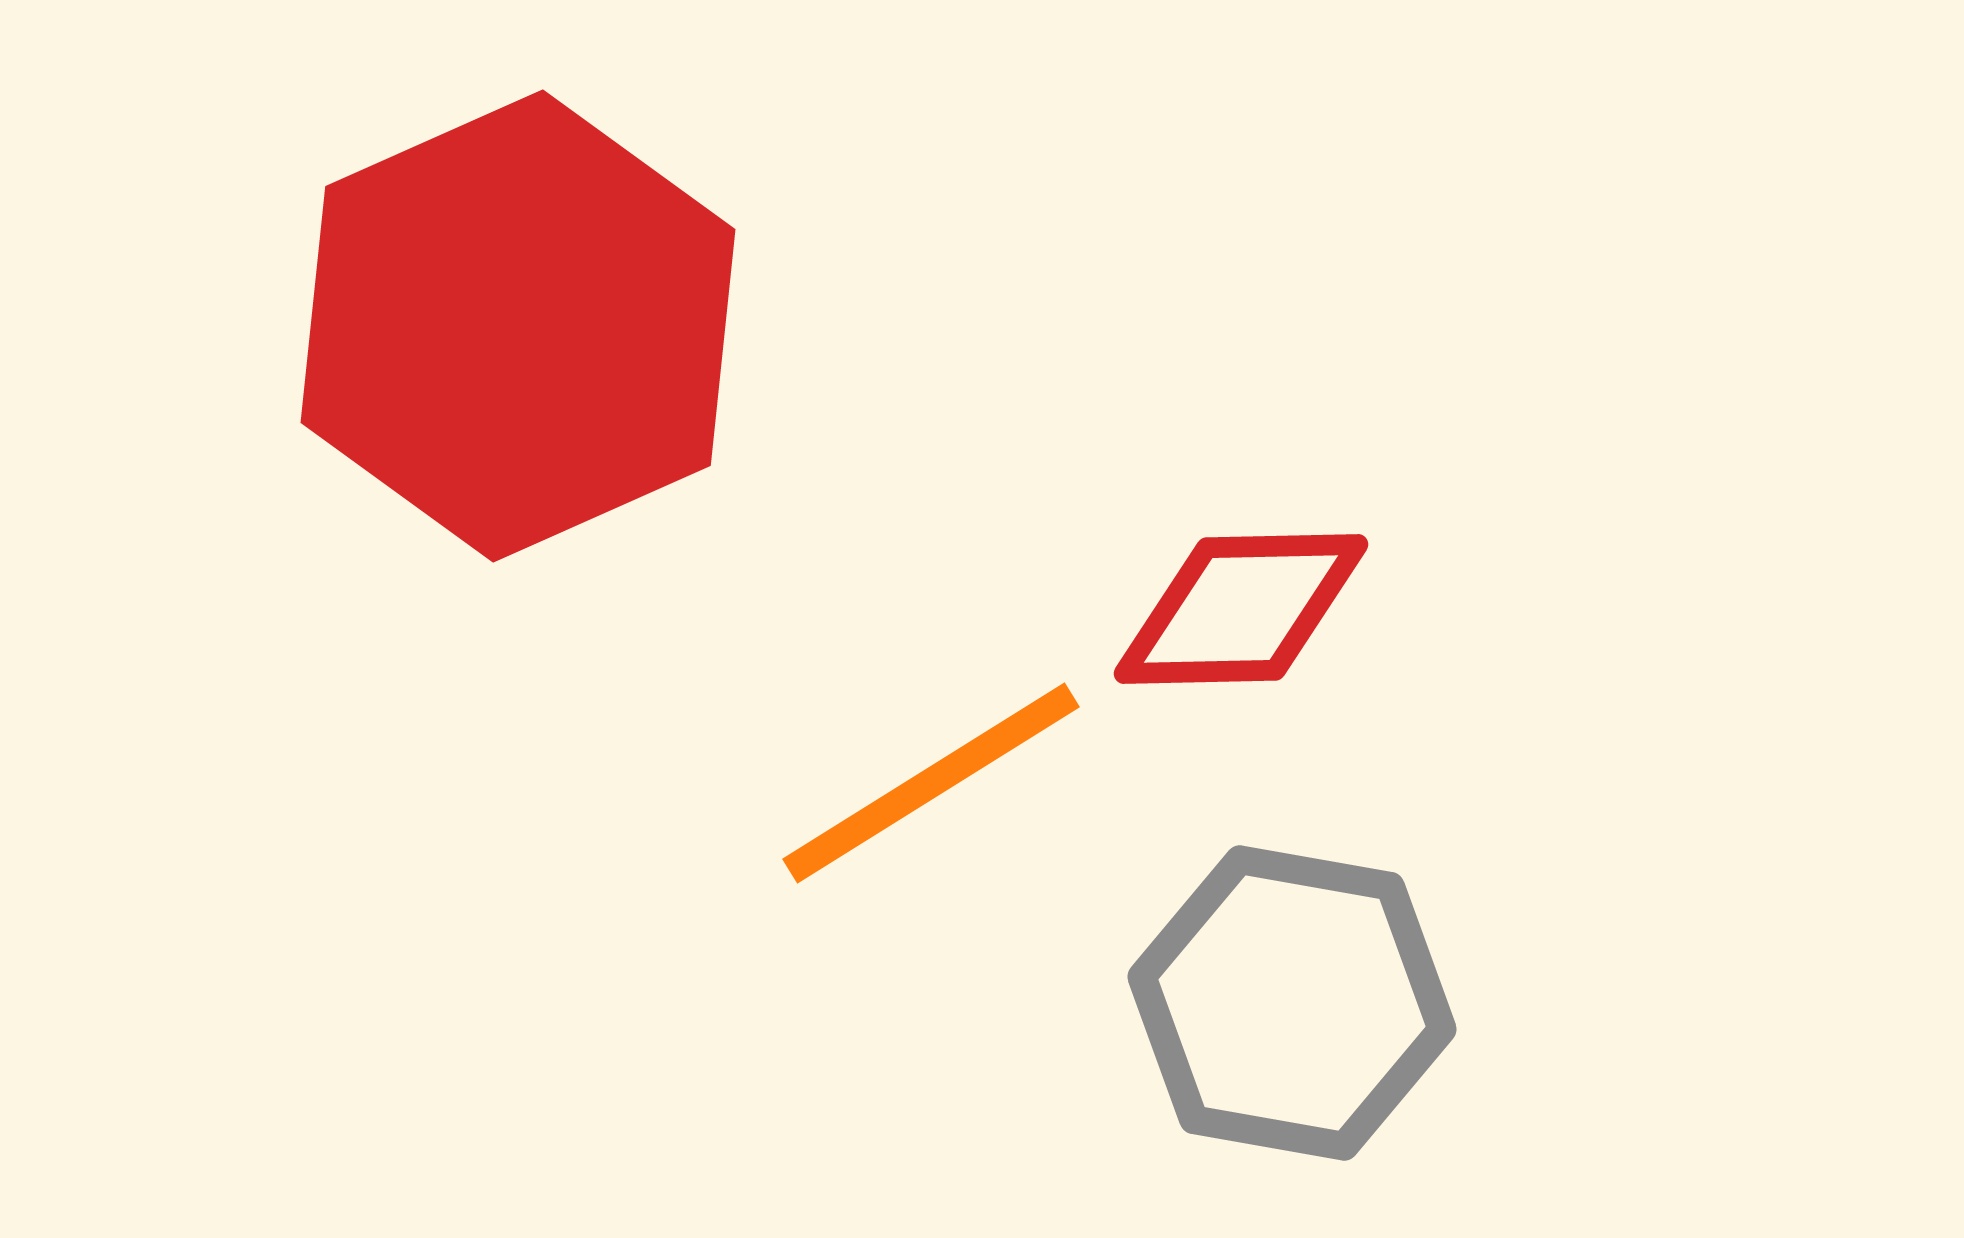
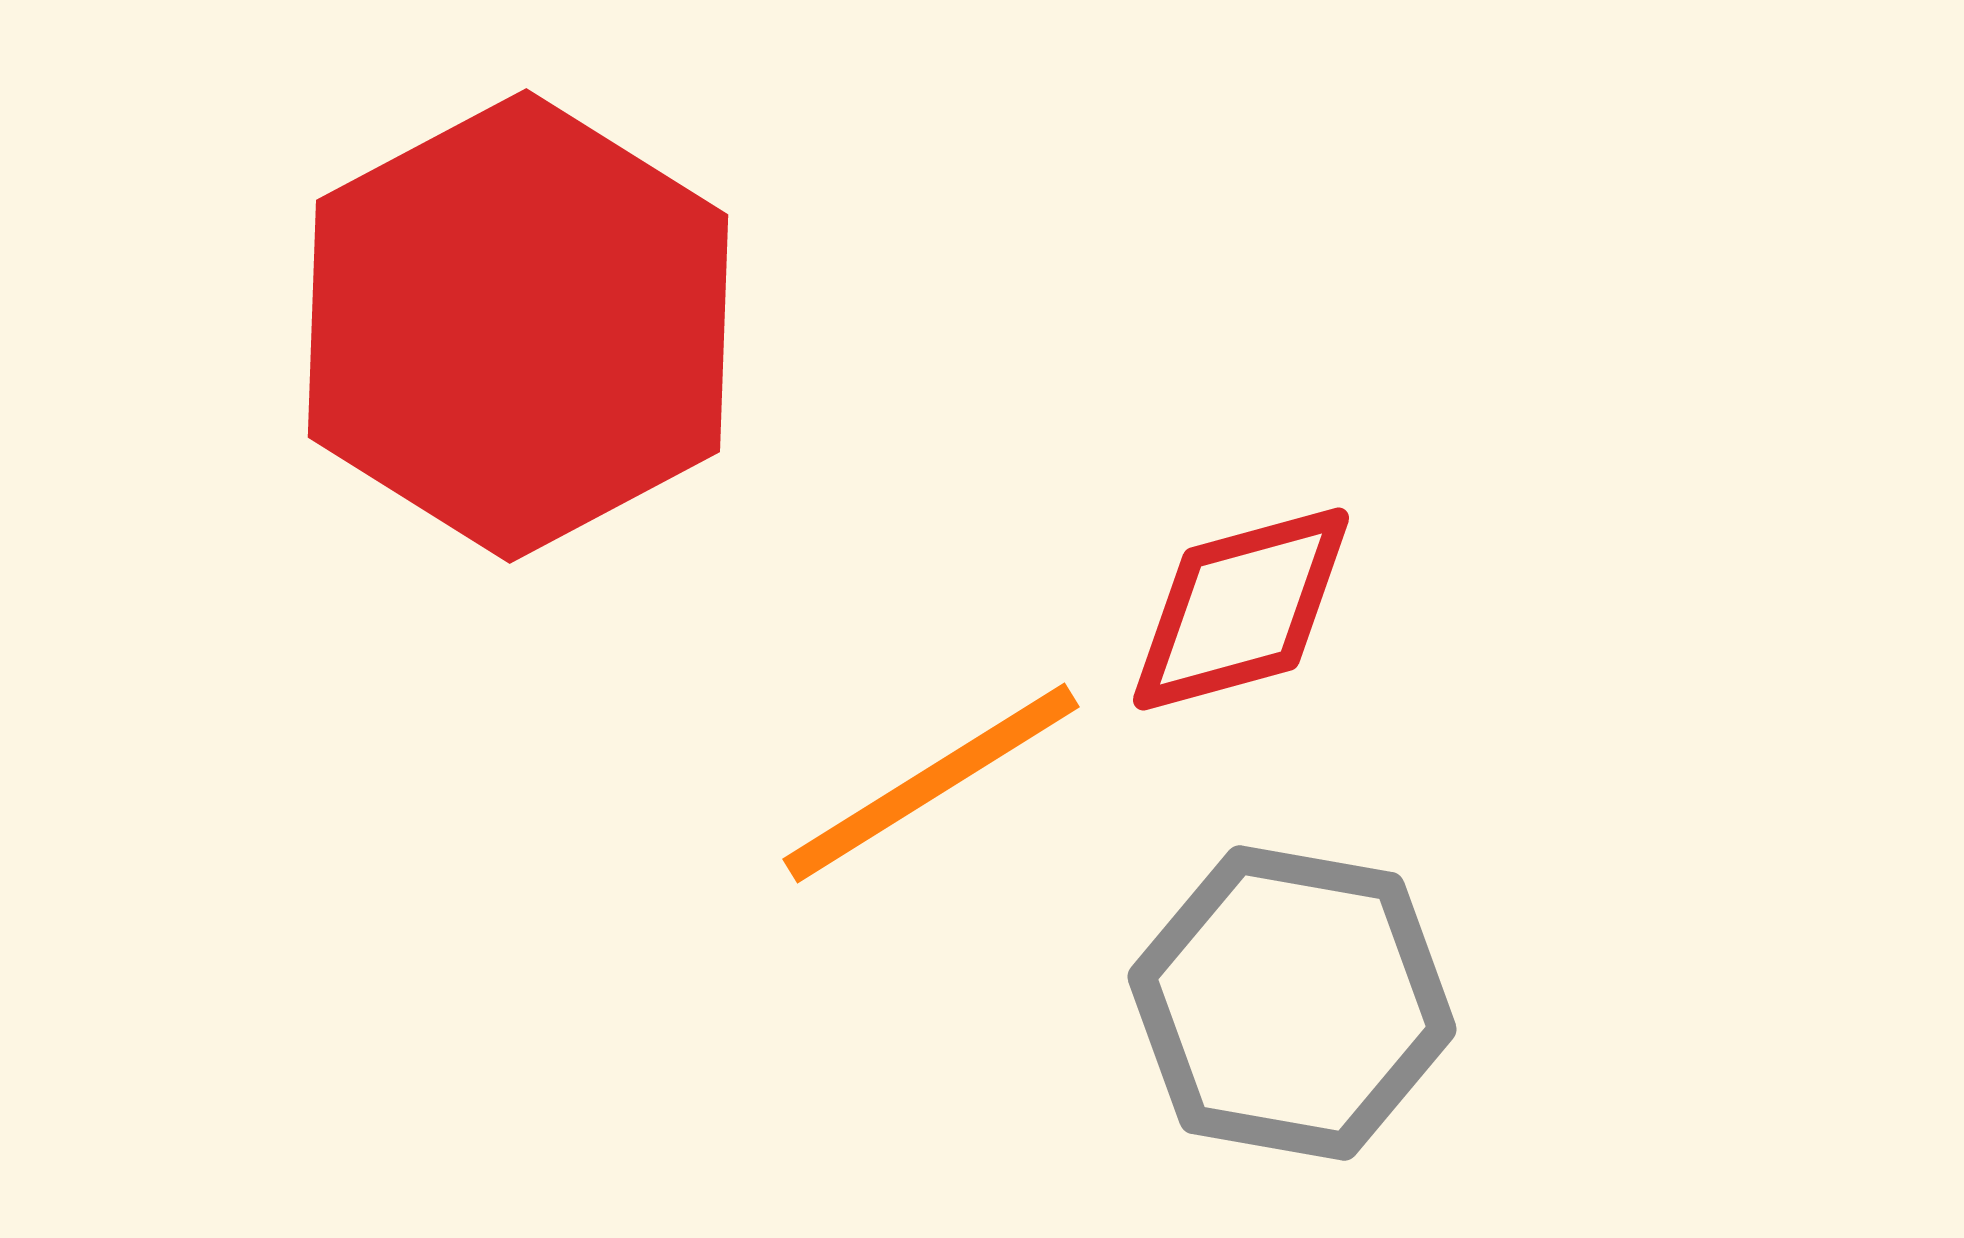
red hexagon: rotated 4 degrees counterclockwise
red diamond: rotated 14 degrees counterclockwise
